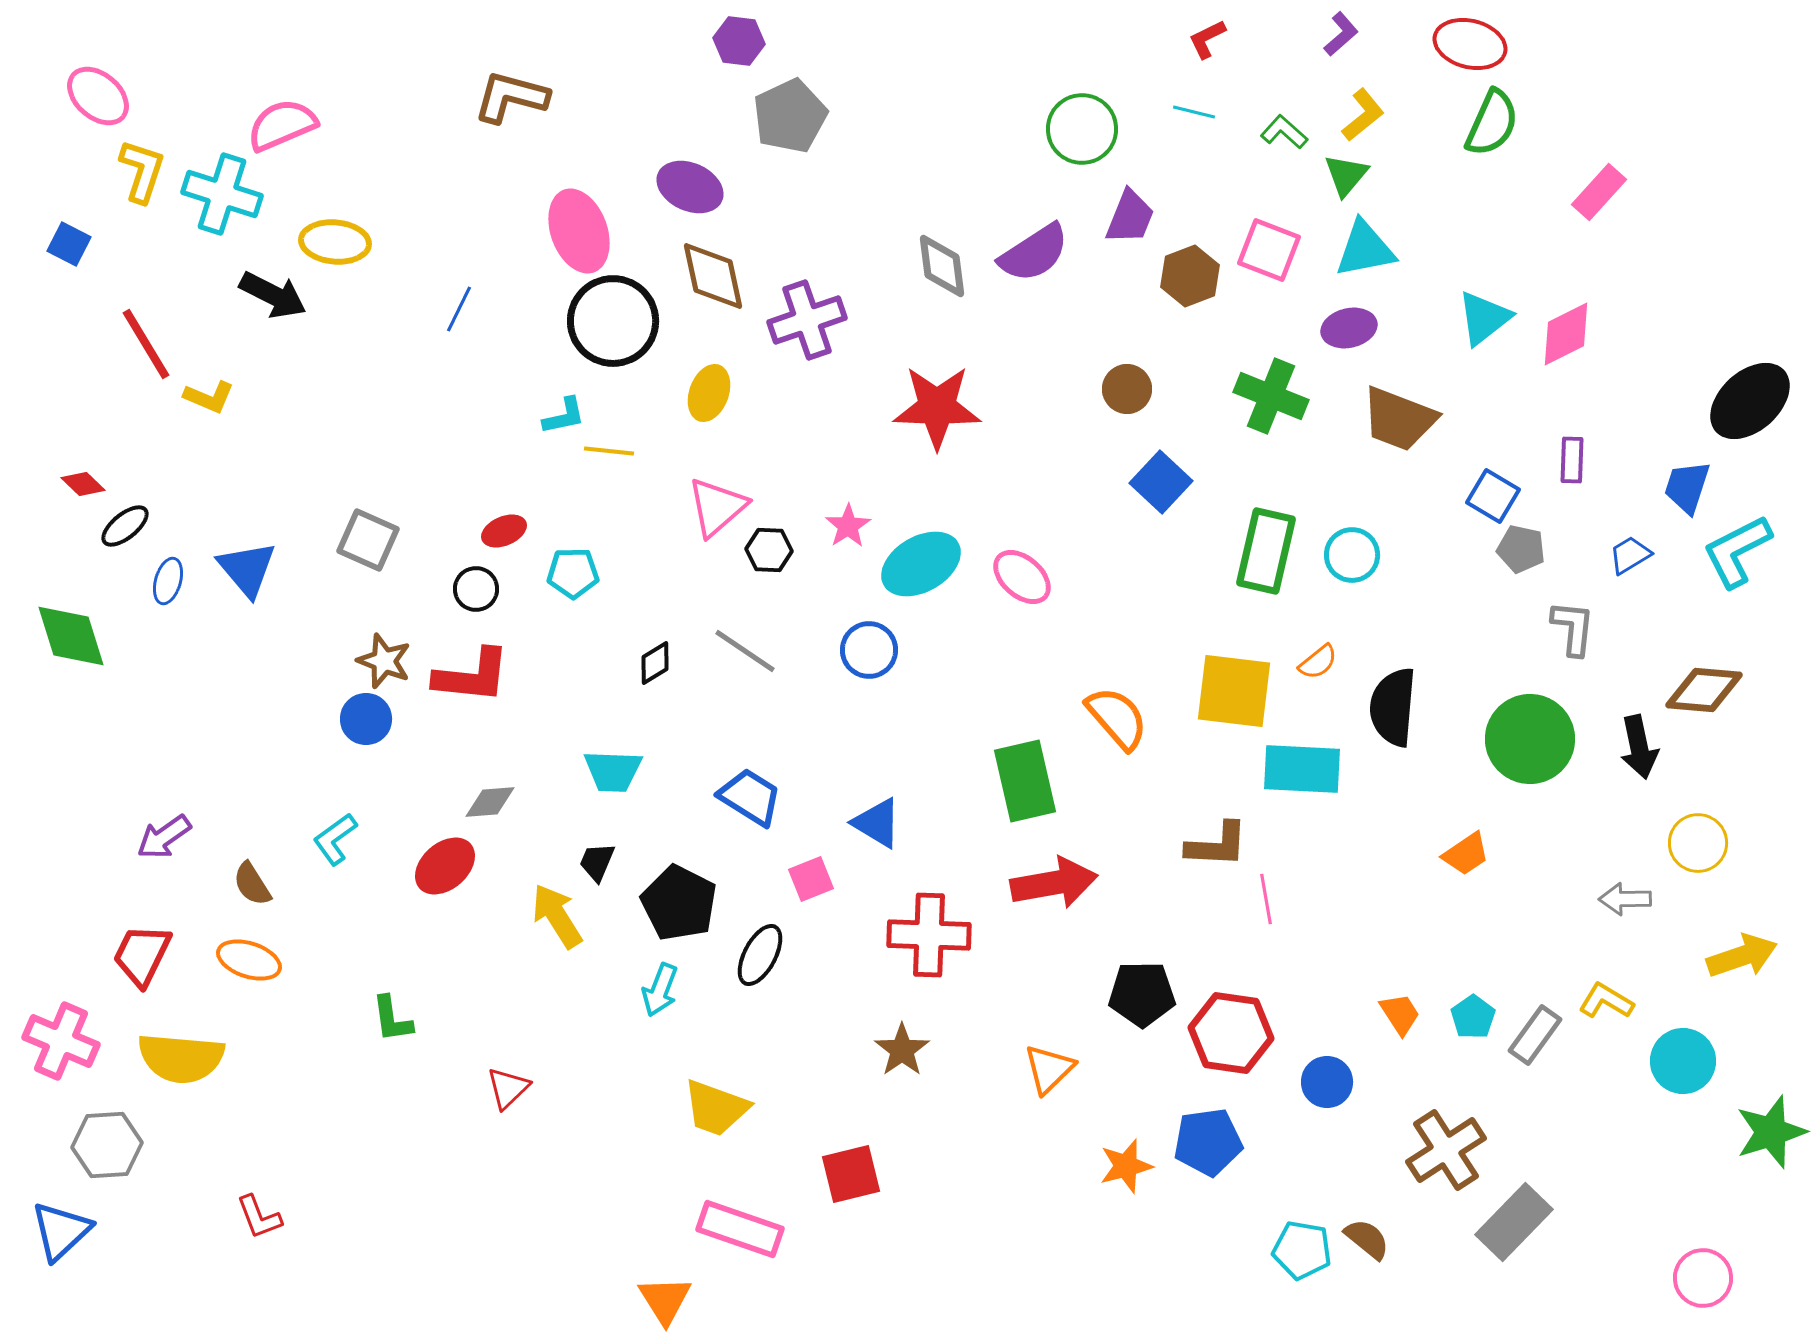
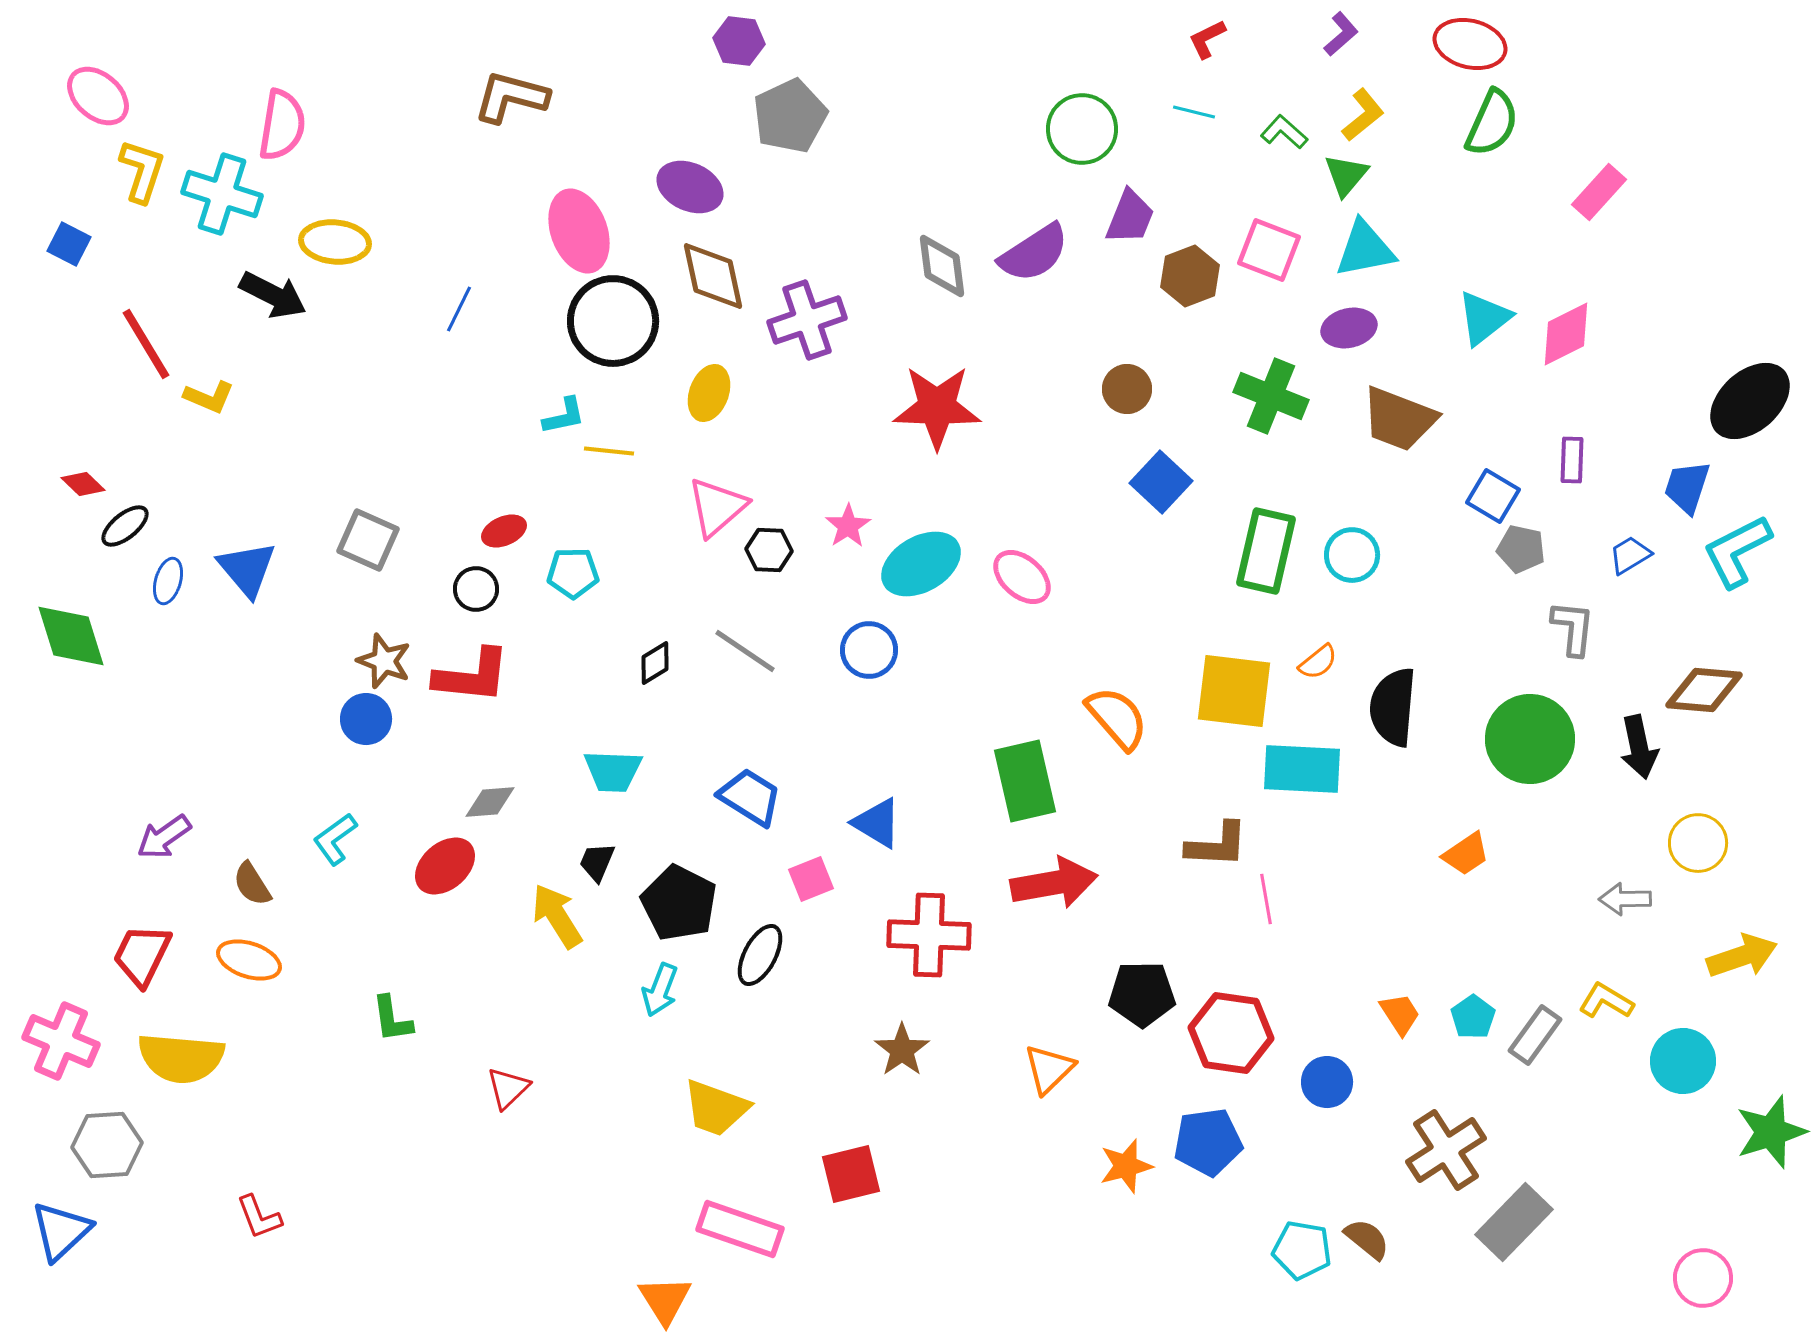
pink semicircle at (282, 125): rotated 122 degrees clockwise
